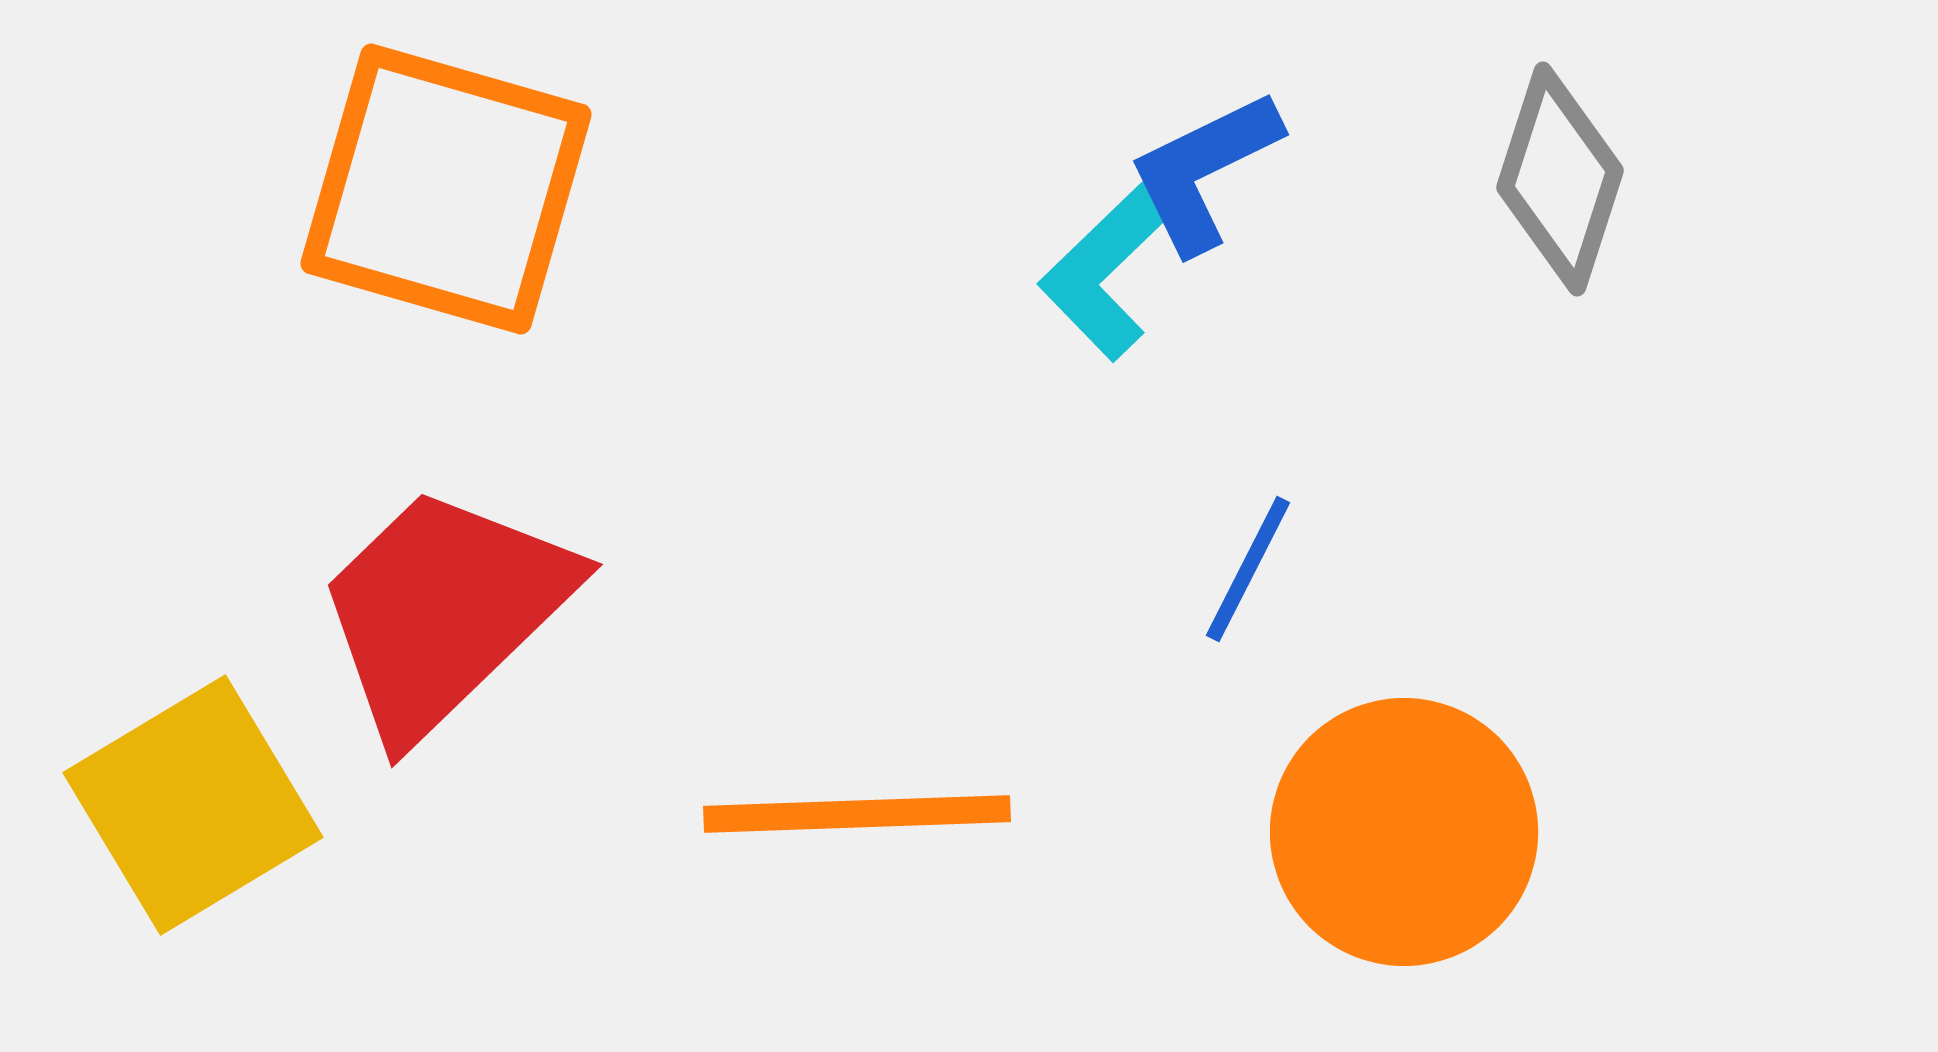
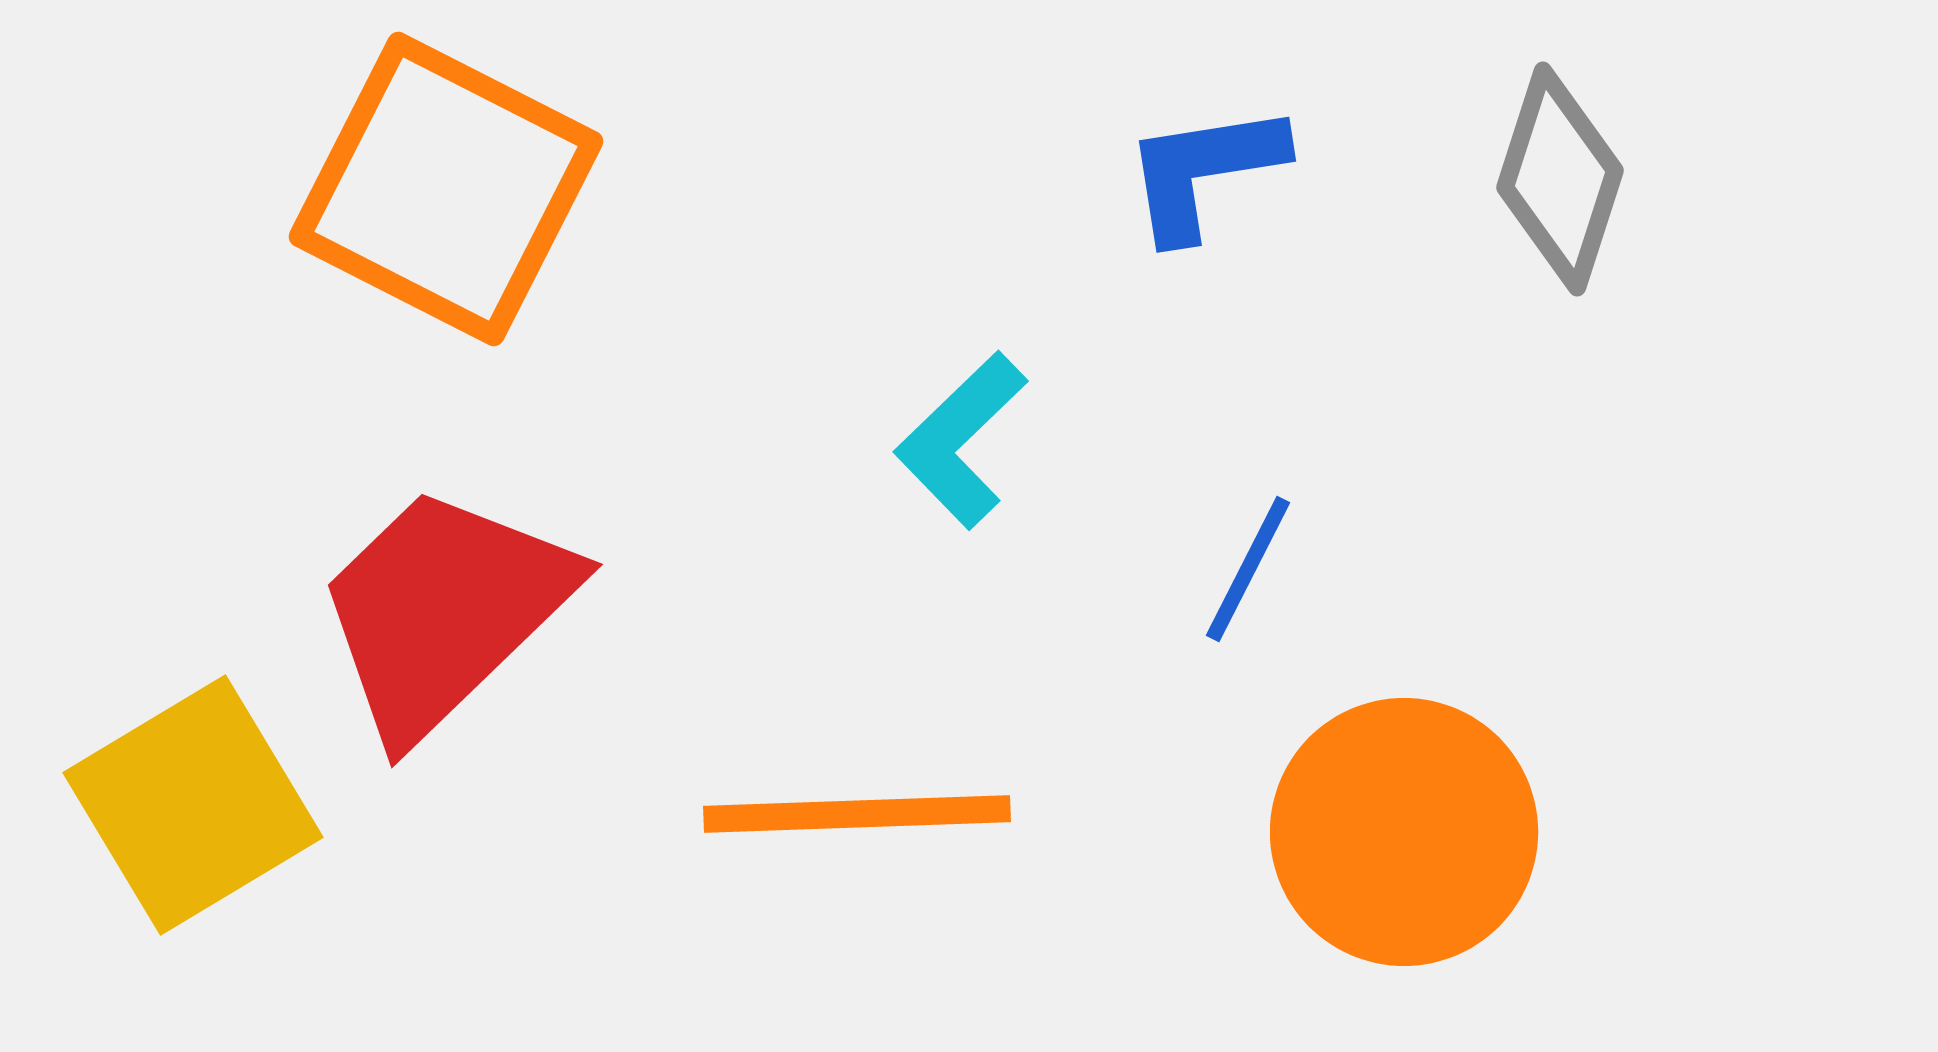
blue L-shape: rotated 17 degrees clockwise
orange square: rotated 11 degrees clockwise
cyan L-shape: moved 144 px left, 168 px down
